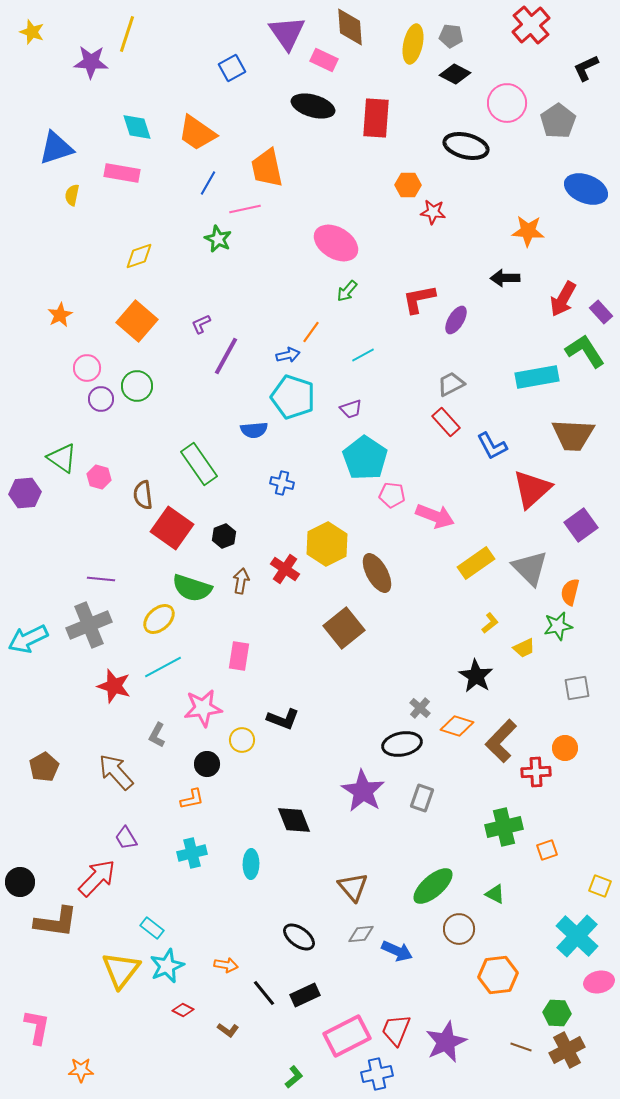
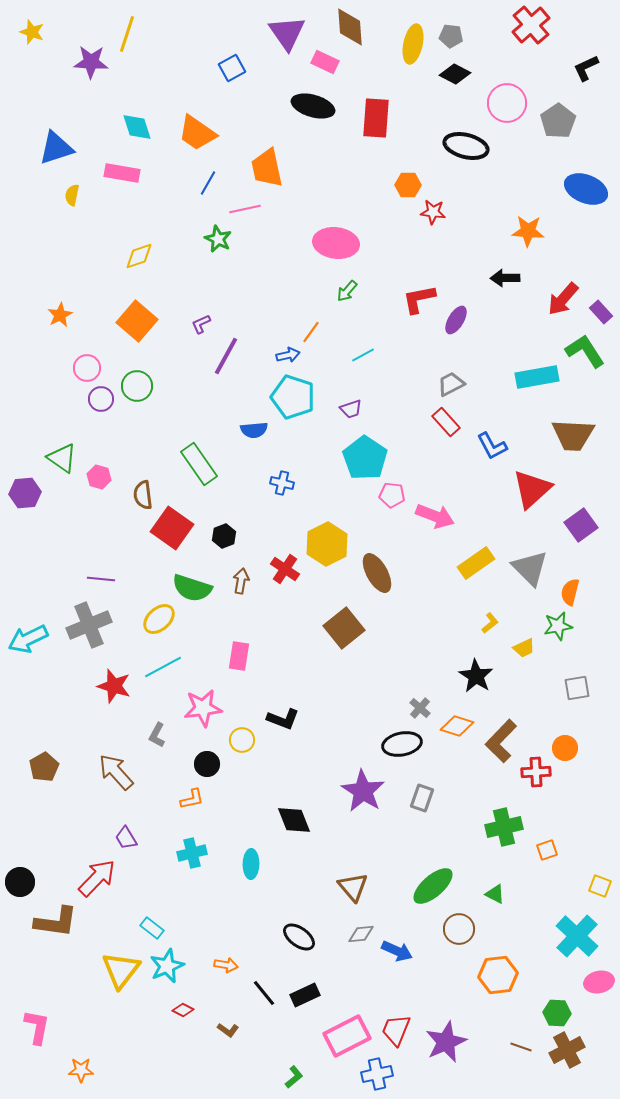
pink rectangle at (324, 60): moved 1 px right, 2 px down
pink ellipse at (336, 243): rotated 24 degrees counterclockwise
red arrow at (563, 299): rotated 12 degrees clockwise
